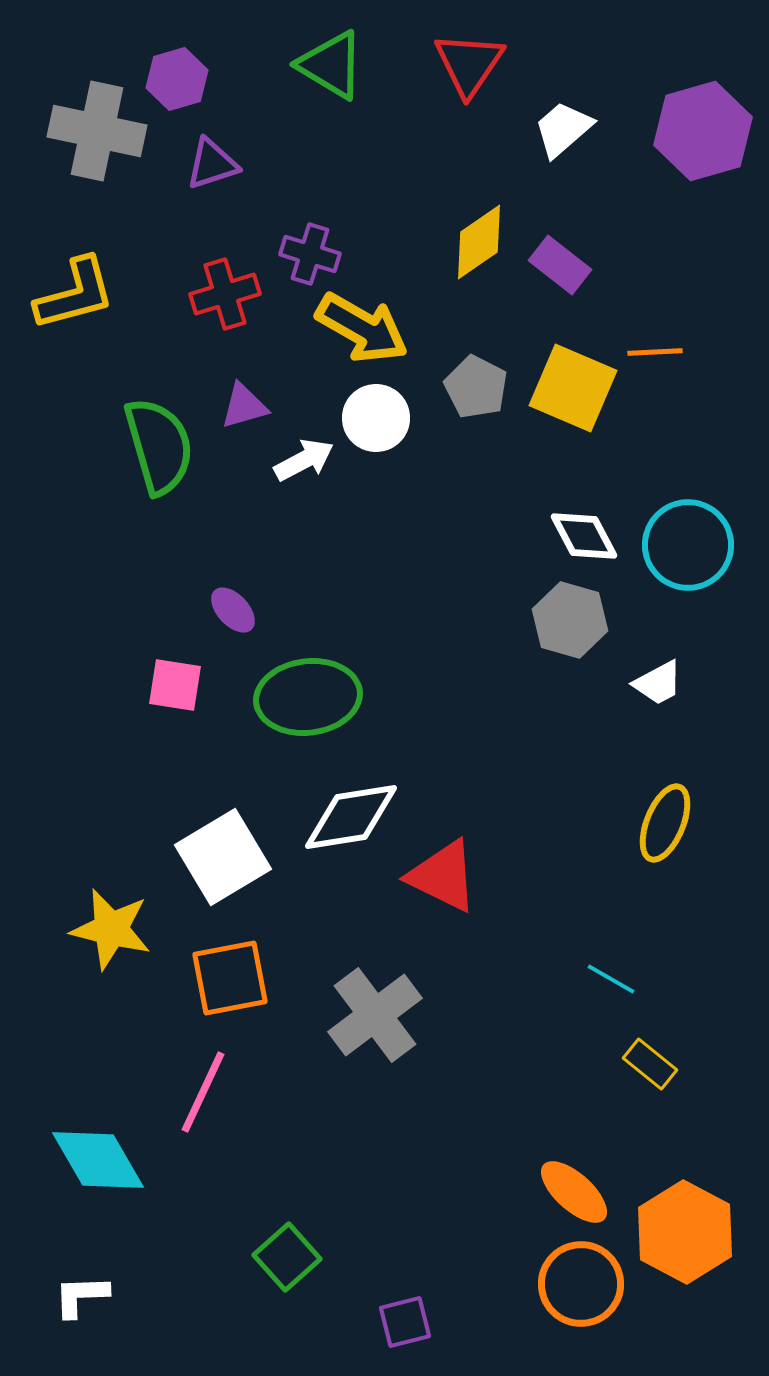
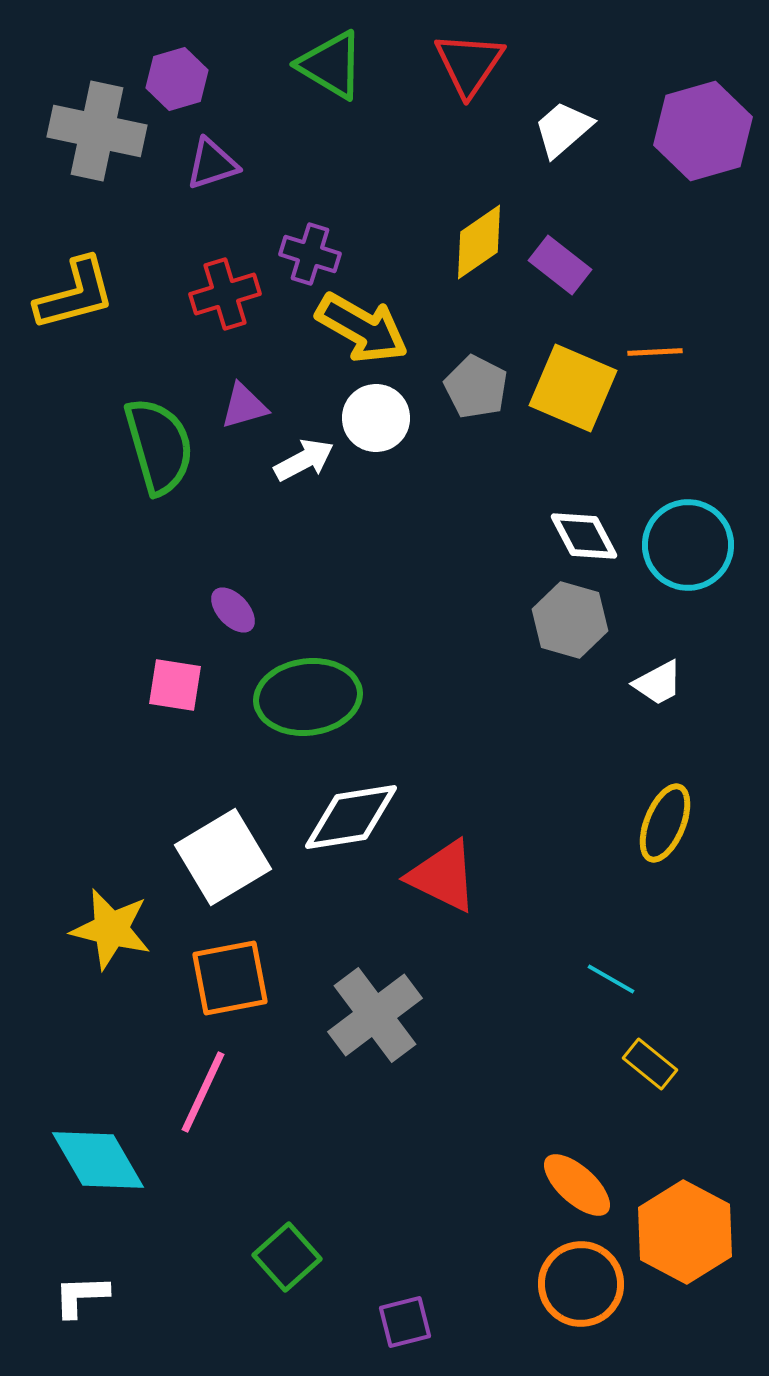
orange ellipse at (574, 1192): moved 3 px right, 7 px up
